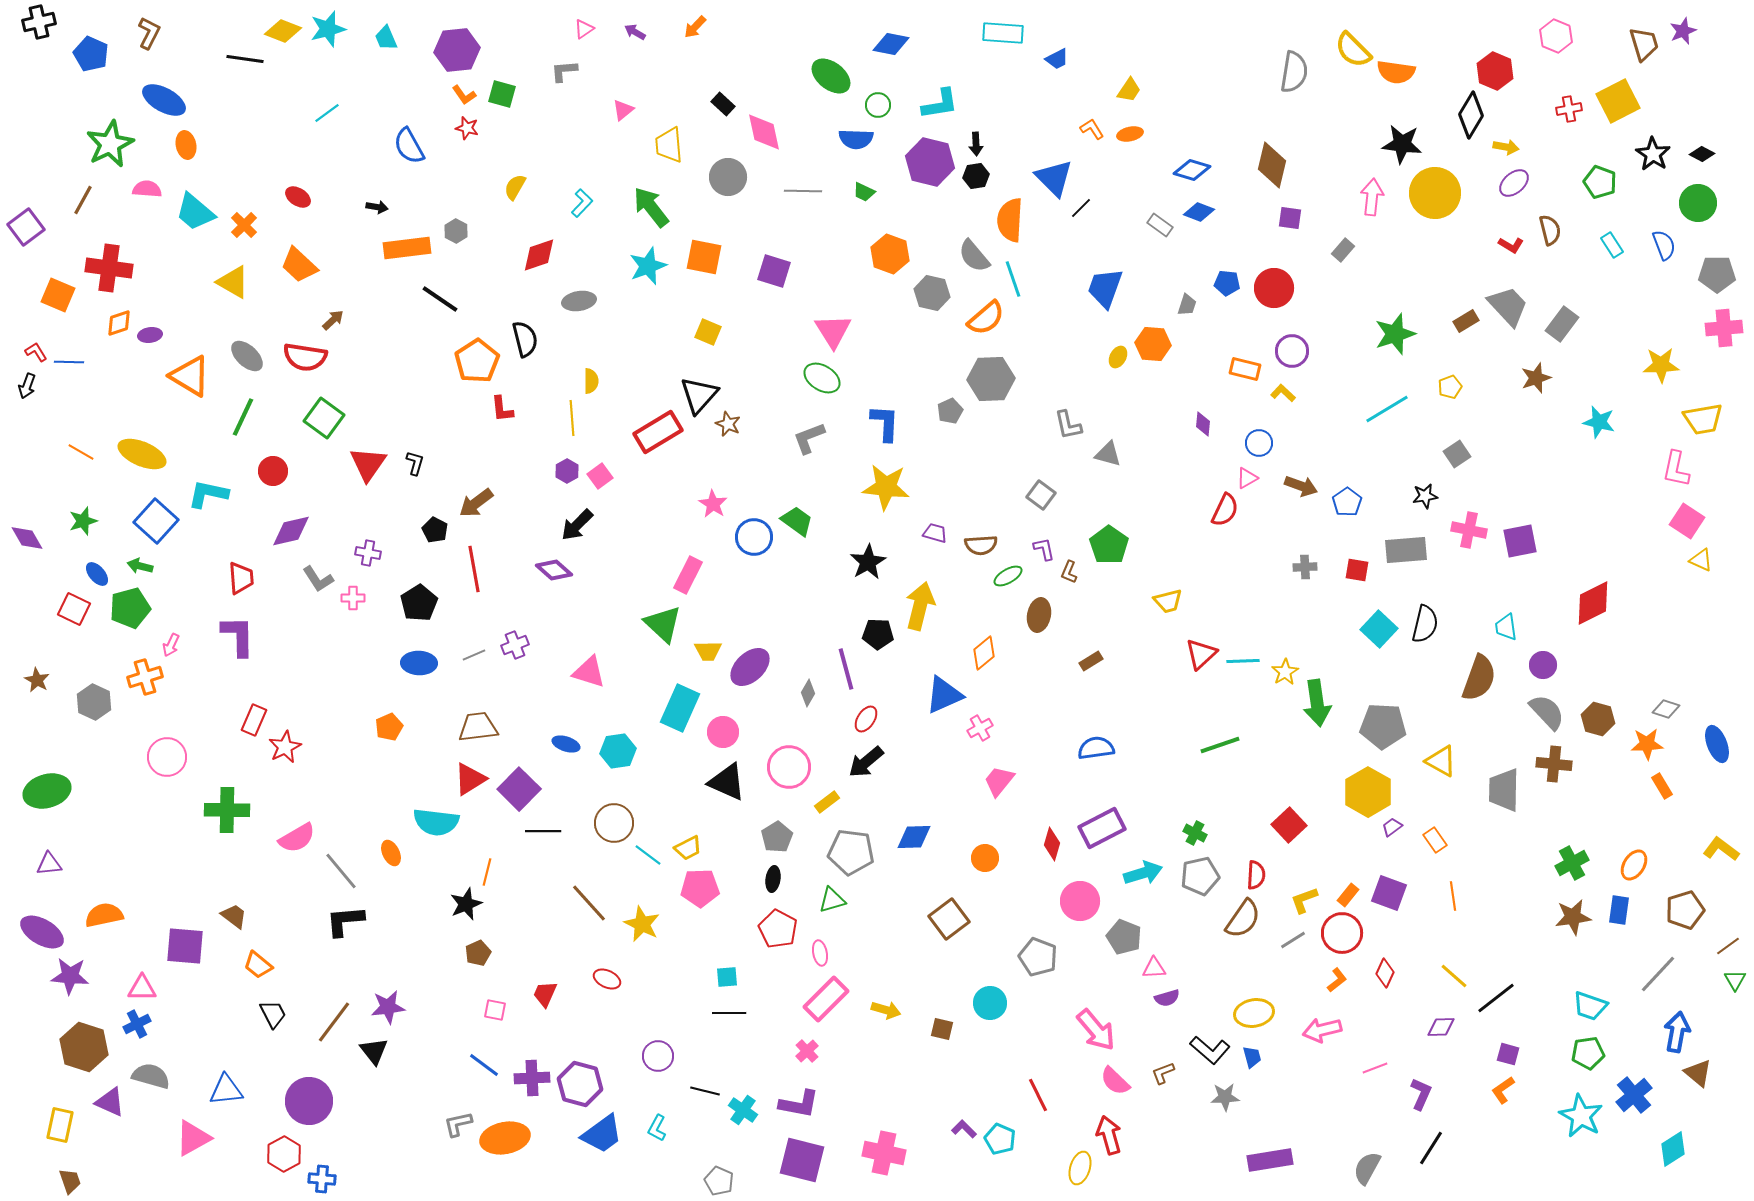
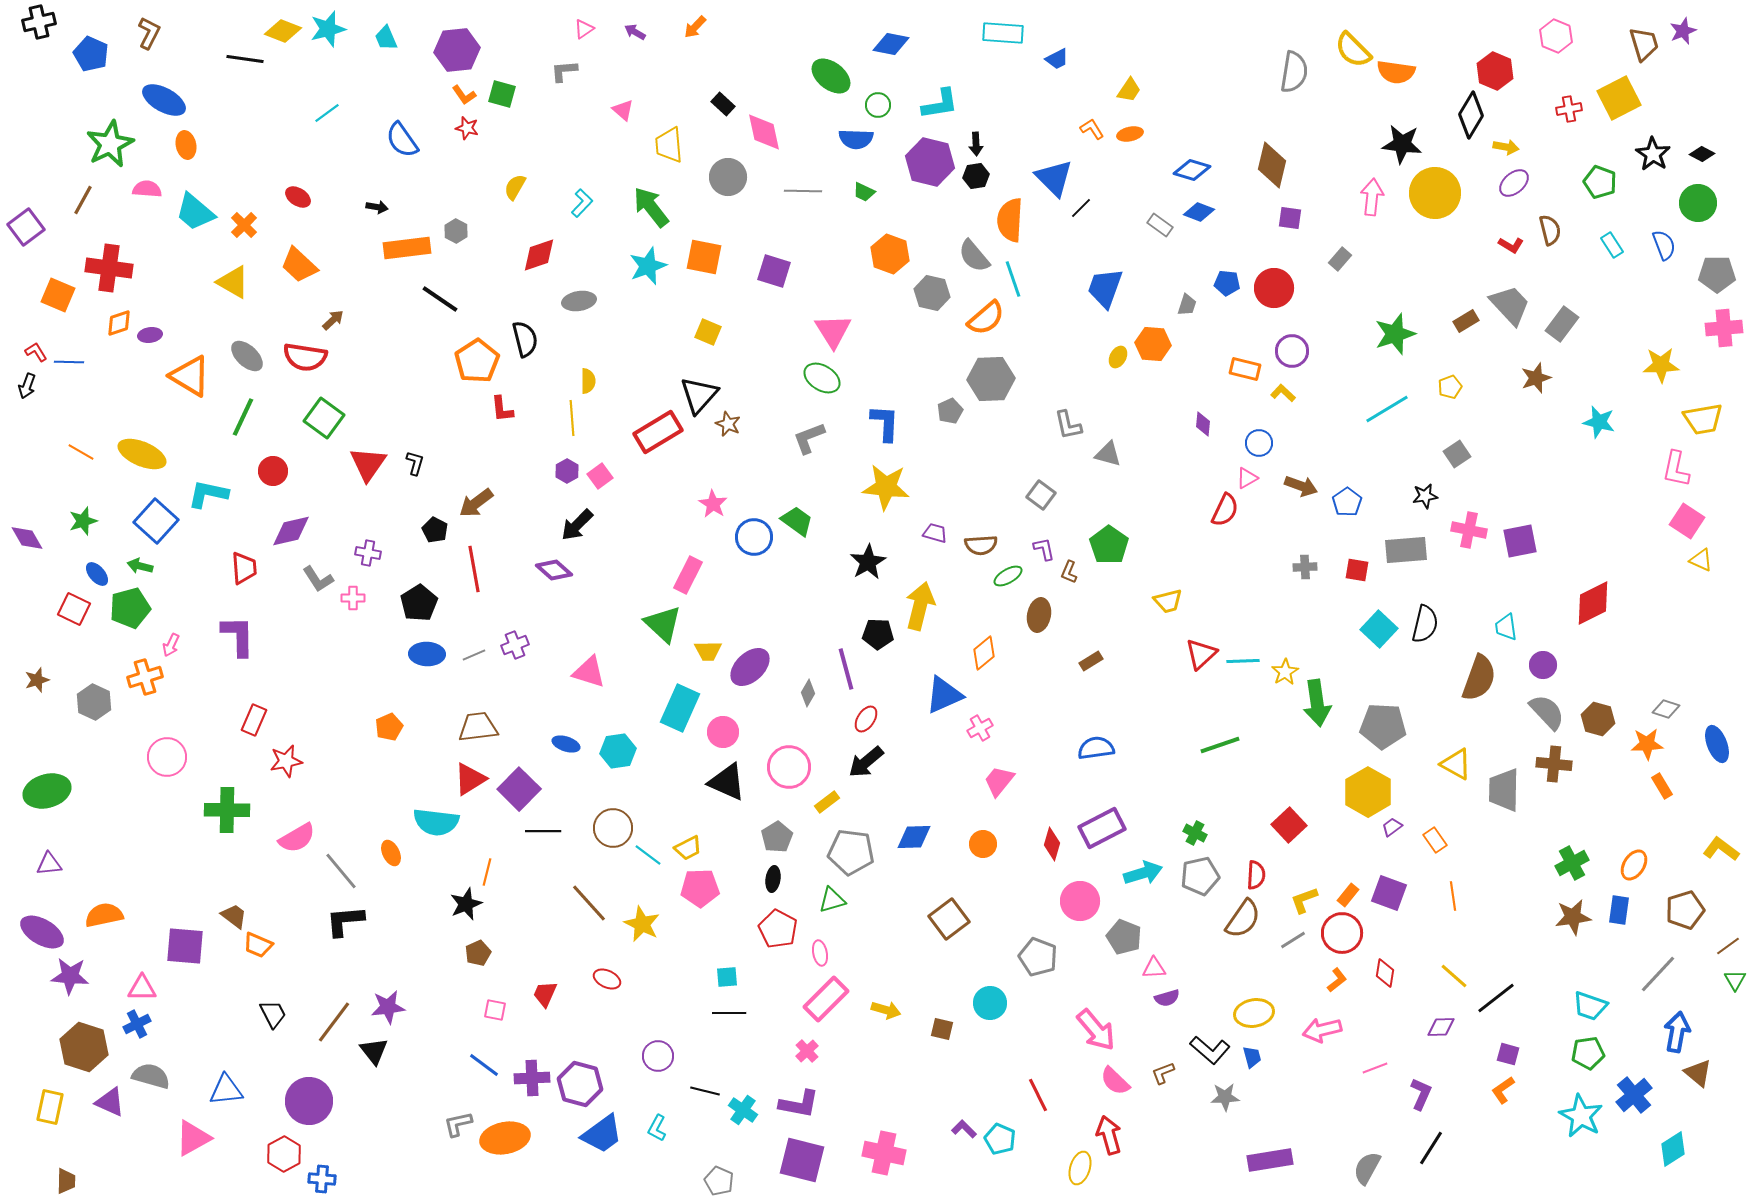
yellow square at (1618, 101): moved 1 px right, 3 px up
pink triangle at (623, 110): rotated 40 degrees counterclockwise
blue semicircle at (409, 146): moved 7 px left, 6 px up; rotated 6 degrees counterclockwise
gray rectangle at (1343, 250): moved 3 px left, 9 px down
gray trapezoid at (1508, 306): moved 2 px right, 1 px up
yellow semicircle at (591, 381): moved 3 px left
red trapezoid at (241, 578): moved 3 px right, 10 px up
blue ellipse at (419, 663): moved 8 px right, 9 px up
brown star at (37, 680): rotated 25 degrees clockwise
red star at (285, 747): moved 1 px right, 14 px down; rotated 16 degrees clockwise
yellow triangle at (1441, 761): moved 15 px right, 3 px down
brown circle at (614, 823): moved 1 px left, 5 px down
orange circle at (985, 858): moved 2 px left, 14 px up
orange trapezoid at (258, 965): moved 20 px up; rotated 16 degrees counterclockwise
red diamond at (1385, 973): rotated 16 degrees counterclockwise
yellow rectangle at (60, 1125): moved 10 px left, 18 px up
brown trapezoid at (70, 1181): moved 4 px left; rotated 20 degrees clockwise
